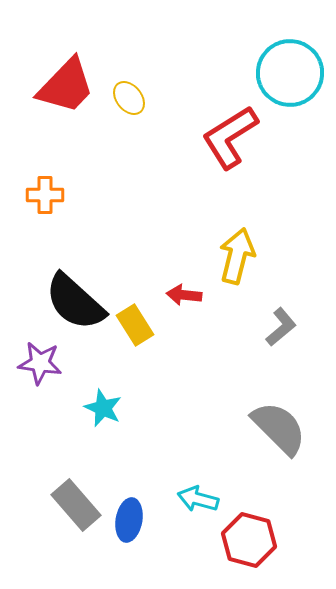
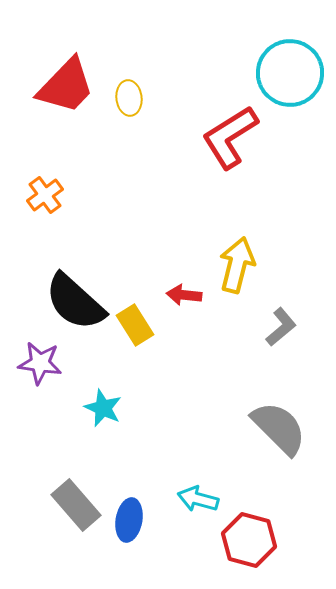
yellow ellipse: rotated 32 degrees clockwise
orange cross: rotated 36 degrees counterclockwise
yellow arrow: moved 9 px down
